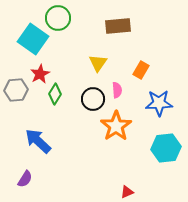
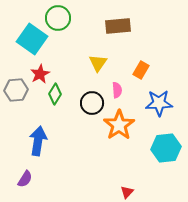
cyan square: moved 1 px left
black circle: moved 1 px left, 4 px down
orange star: moved 3 px right, 1 px up
blue arrow: rotated 56 degrees clockwise
red triangle: rotated 24 degrees counterclockwise
